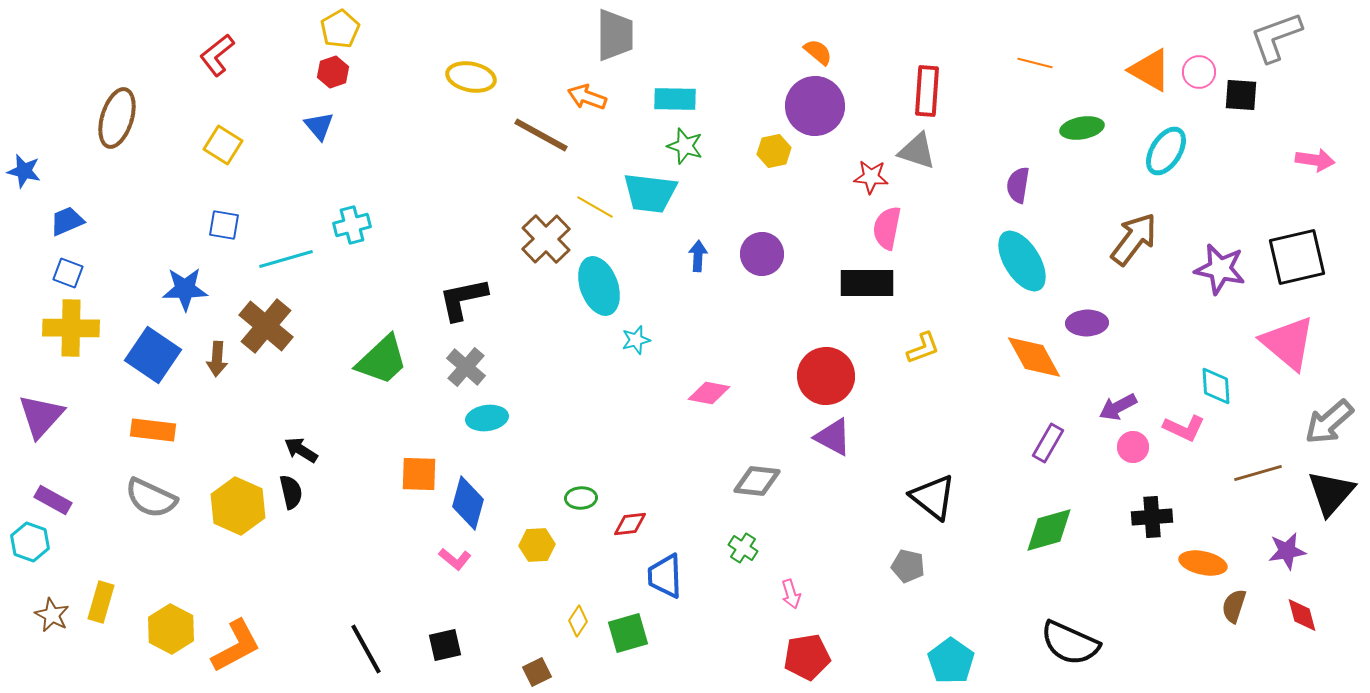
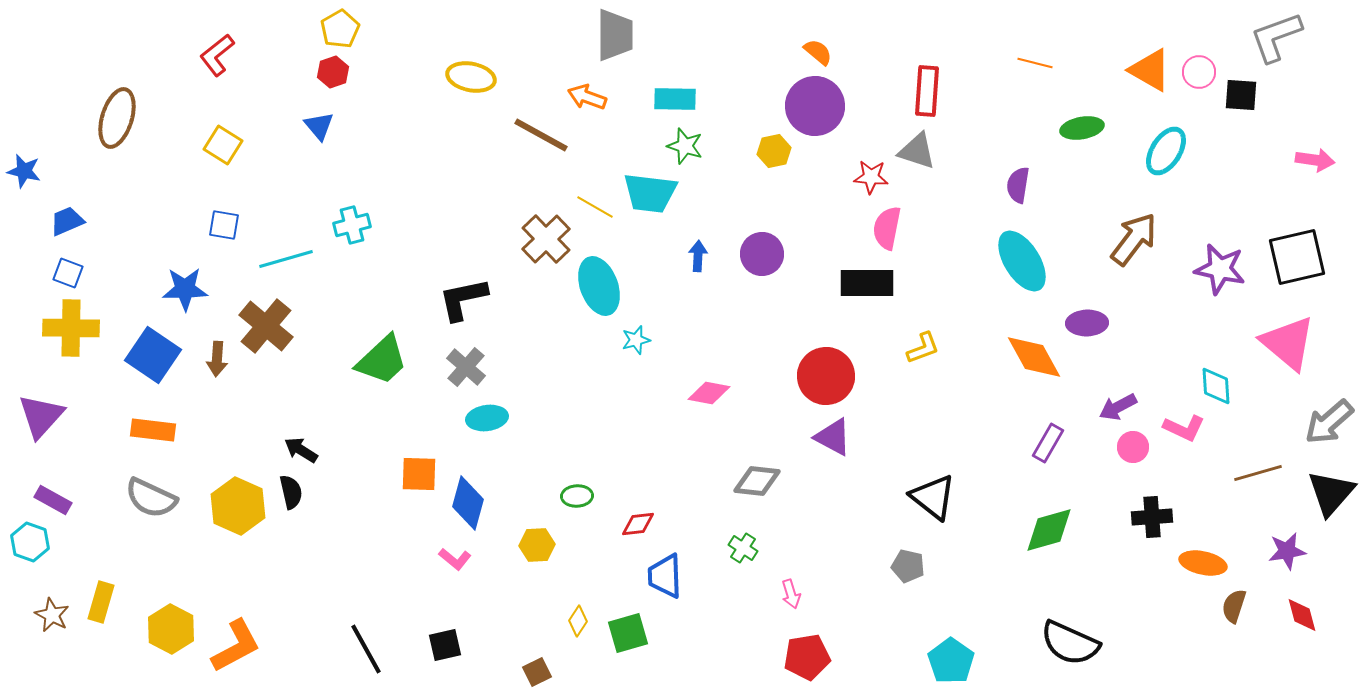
green ellipse at (581, 498): moved 4 px left, 2 px up
red diamond at (630, 524): moved 8 px right
